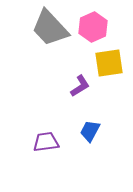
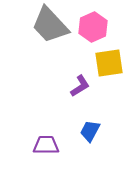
gray trapezoid: moved 3 px up
purple trapezoid: moved 3 px down; rotated 8 degrees clockwise
